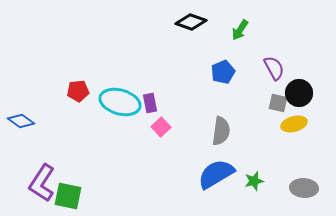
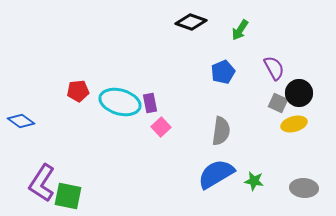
gray square: rotated 12 degrees clockwise
green star: rotated 24 degrees clockwise
